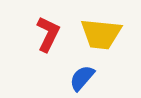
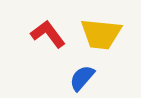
red L-shape: rotated 63 degrees counterclockwise
